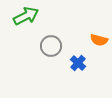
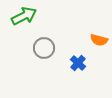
green arrow: moved 2 px left
gray circle: moved 7 px left, 2 px down
